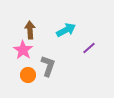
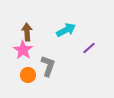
brown arrow: moved 3 px left, 2 px down
